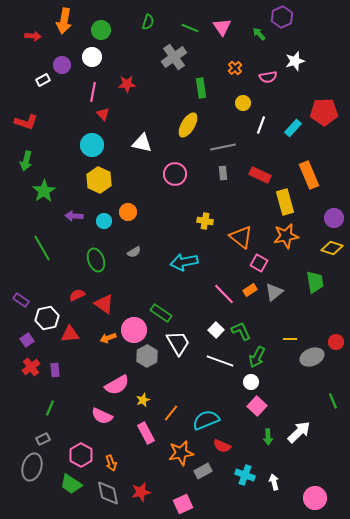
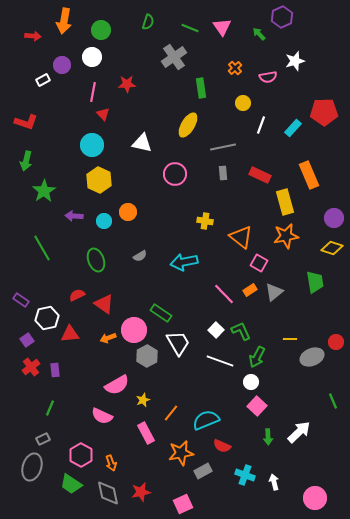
gray semicircle at (134, 252): moved 6 px right, 4 px down
